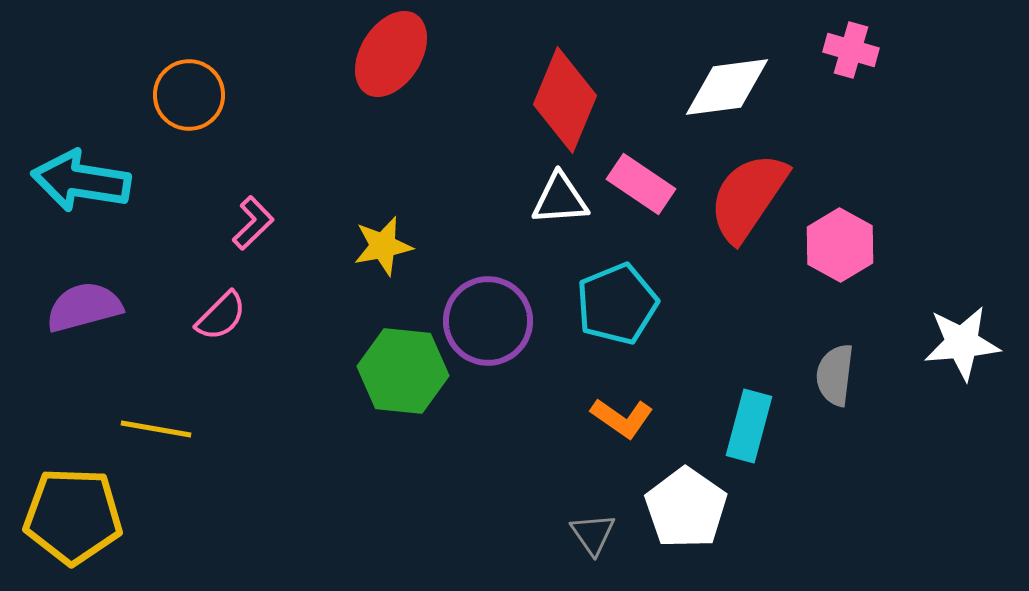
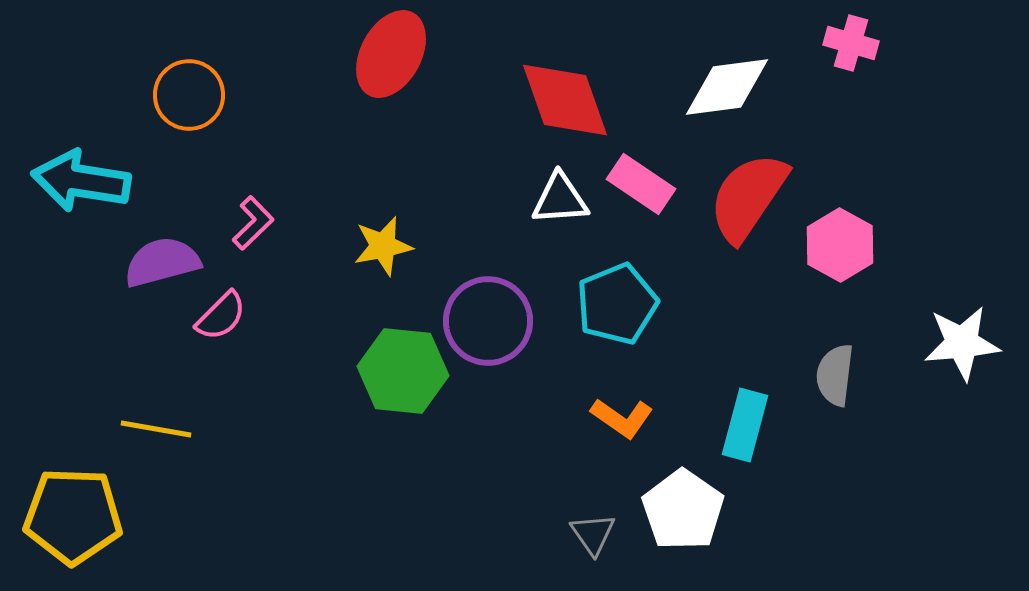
pink cross: moved 7 px up
red ellipse: rotated 4 degrees counterclockwise
red diamond: rotated 42 degrees counterclockwise
purple semicircle: moved 78 px right, 45 px up
cyan rectangle: moved 4 px left, 1 px up
white pentagon: moved 3 px left, 2 px down
